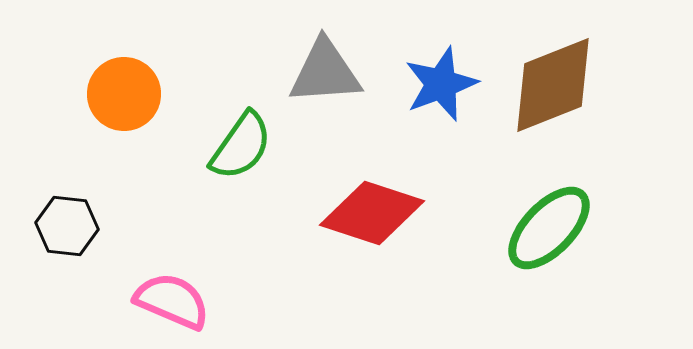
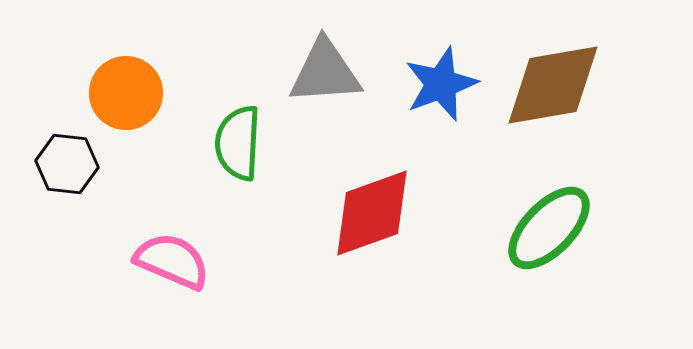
brown diamond: rotated 12 degrees clockwise
orange circle: moved 2 px right, 1 px up
green semicircle: moved 3 px left, 3 px up; rotated 148 degrees clockwise
red diamond: rotated 38 degrees counterclockwise
black hexagon: moved 62 px up
pink semicircle: moved 40 px up
